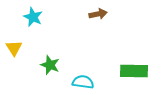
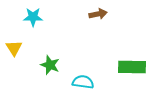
cyan star: rotated 24 degrees counterclockwise
green rectangle: moved 2 px left, 4 px up
